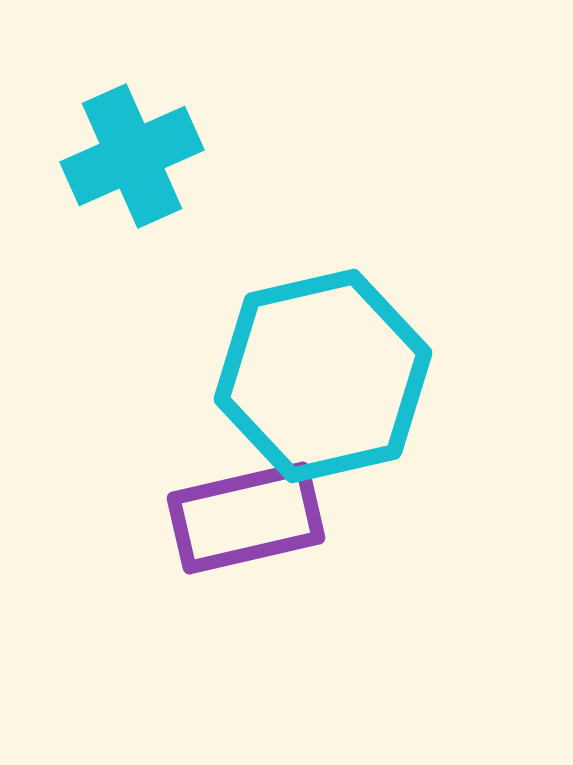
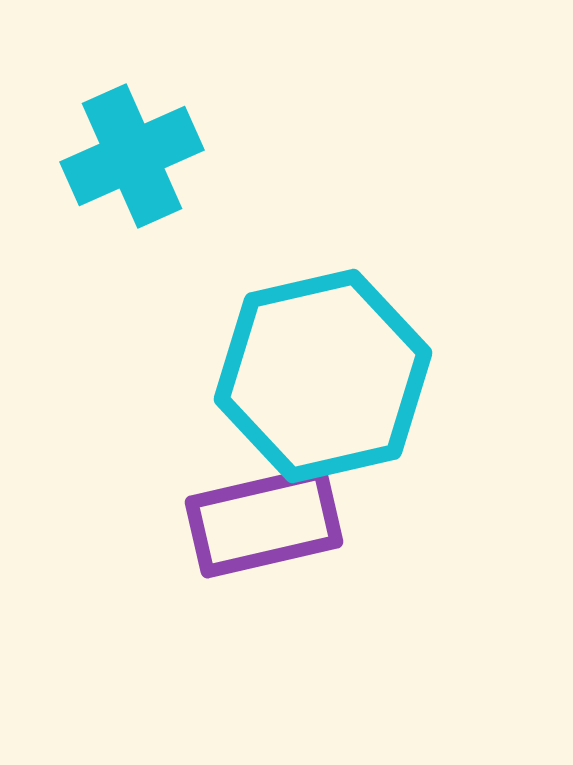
purple rectangle: moved 18 px right, 4 px down
